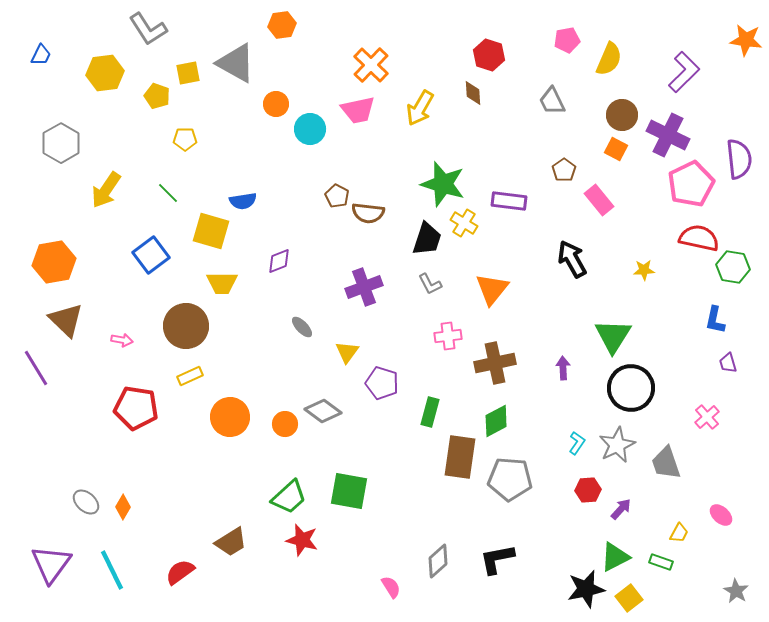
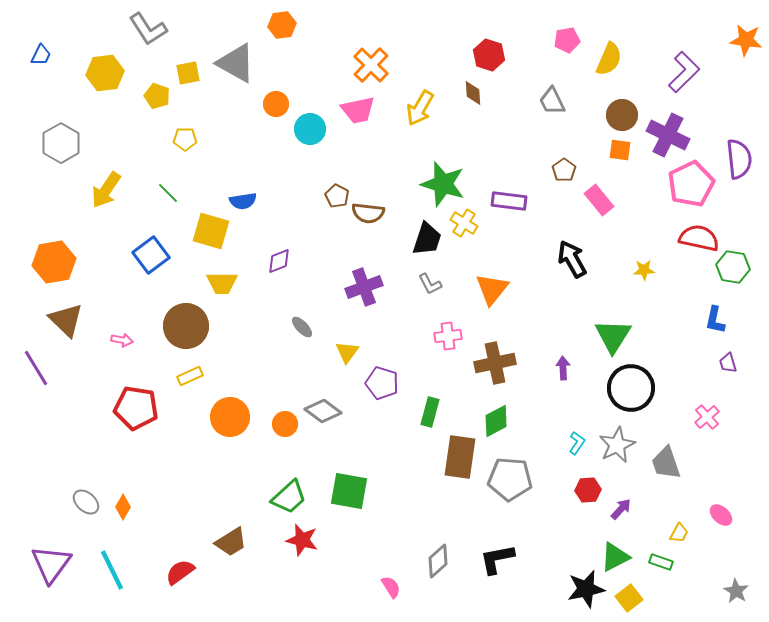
orange square at (616, 149): moved 4 px right, 1 px down; rotated 20 degrees counterclockwise
